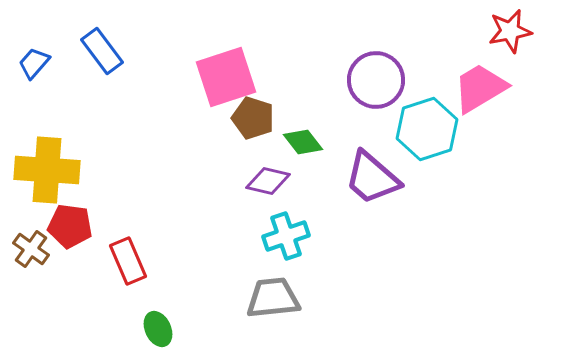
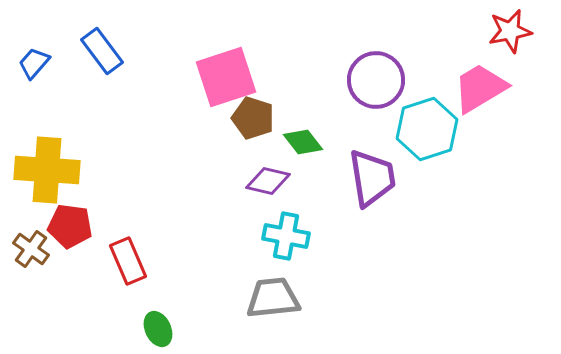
purple trapezoid: rotated 140 degrees counterclockwise
cyan cross: rotated 30 degrees clockwise
